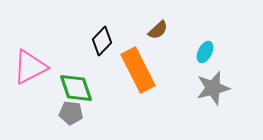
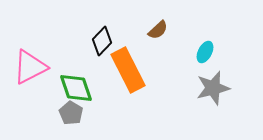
orange rectangle: moved 10 px left
gray pentagon: rotated 25 degrees clockwise
